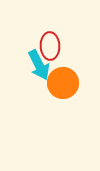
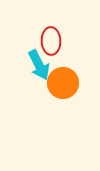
red ellipse: moved 1 px right, 5 px up
